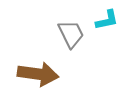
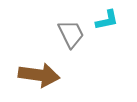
brown arrow: moved 1 px right, 1 px down
